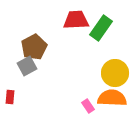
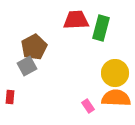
green rectangle: rotated 20 degrees counterclockwise
orange semicircle: moved 4 px right
